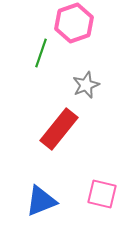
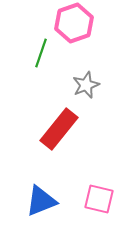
pink square: moved 3 px left, 5 px down
